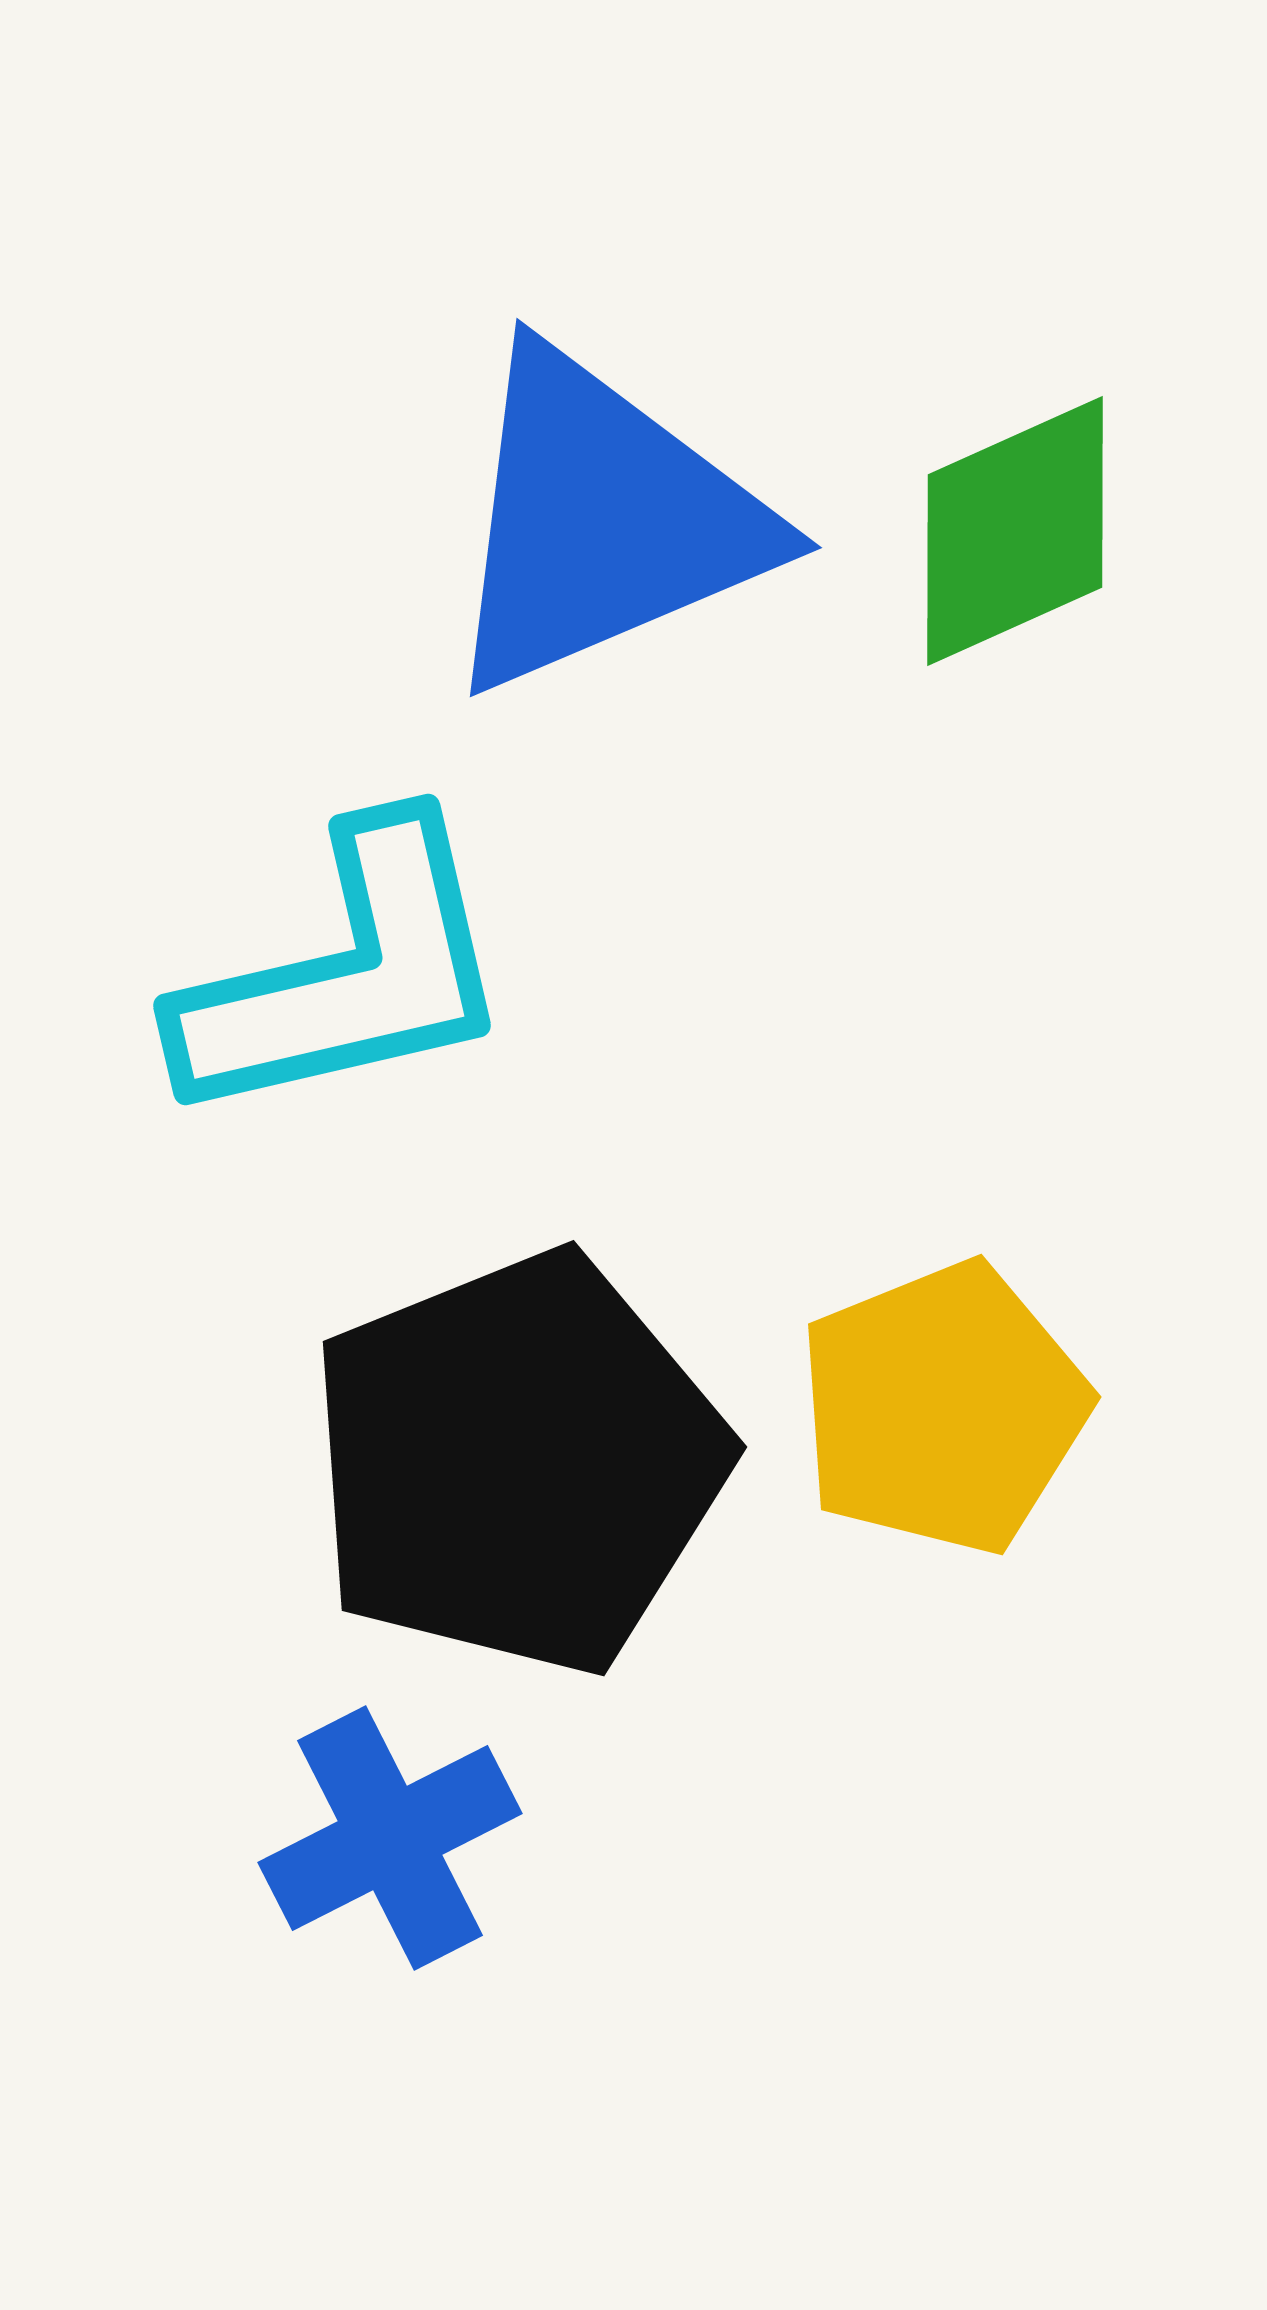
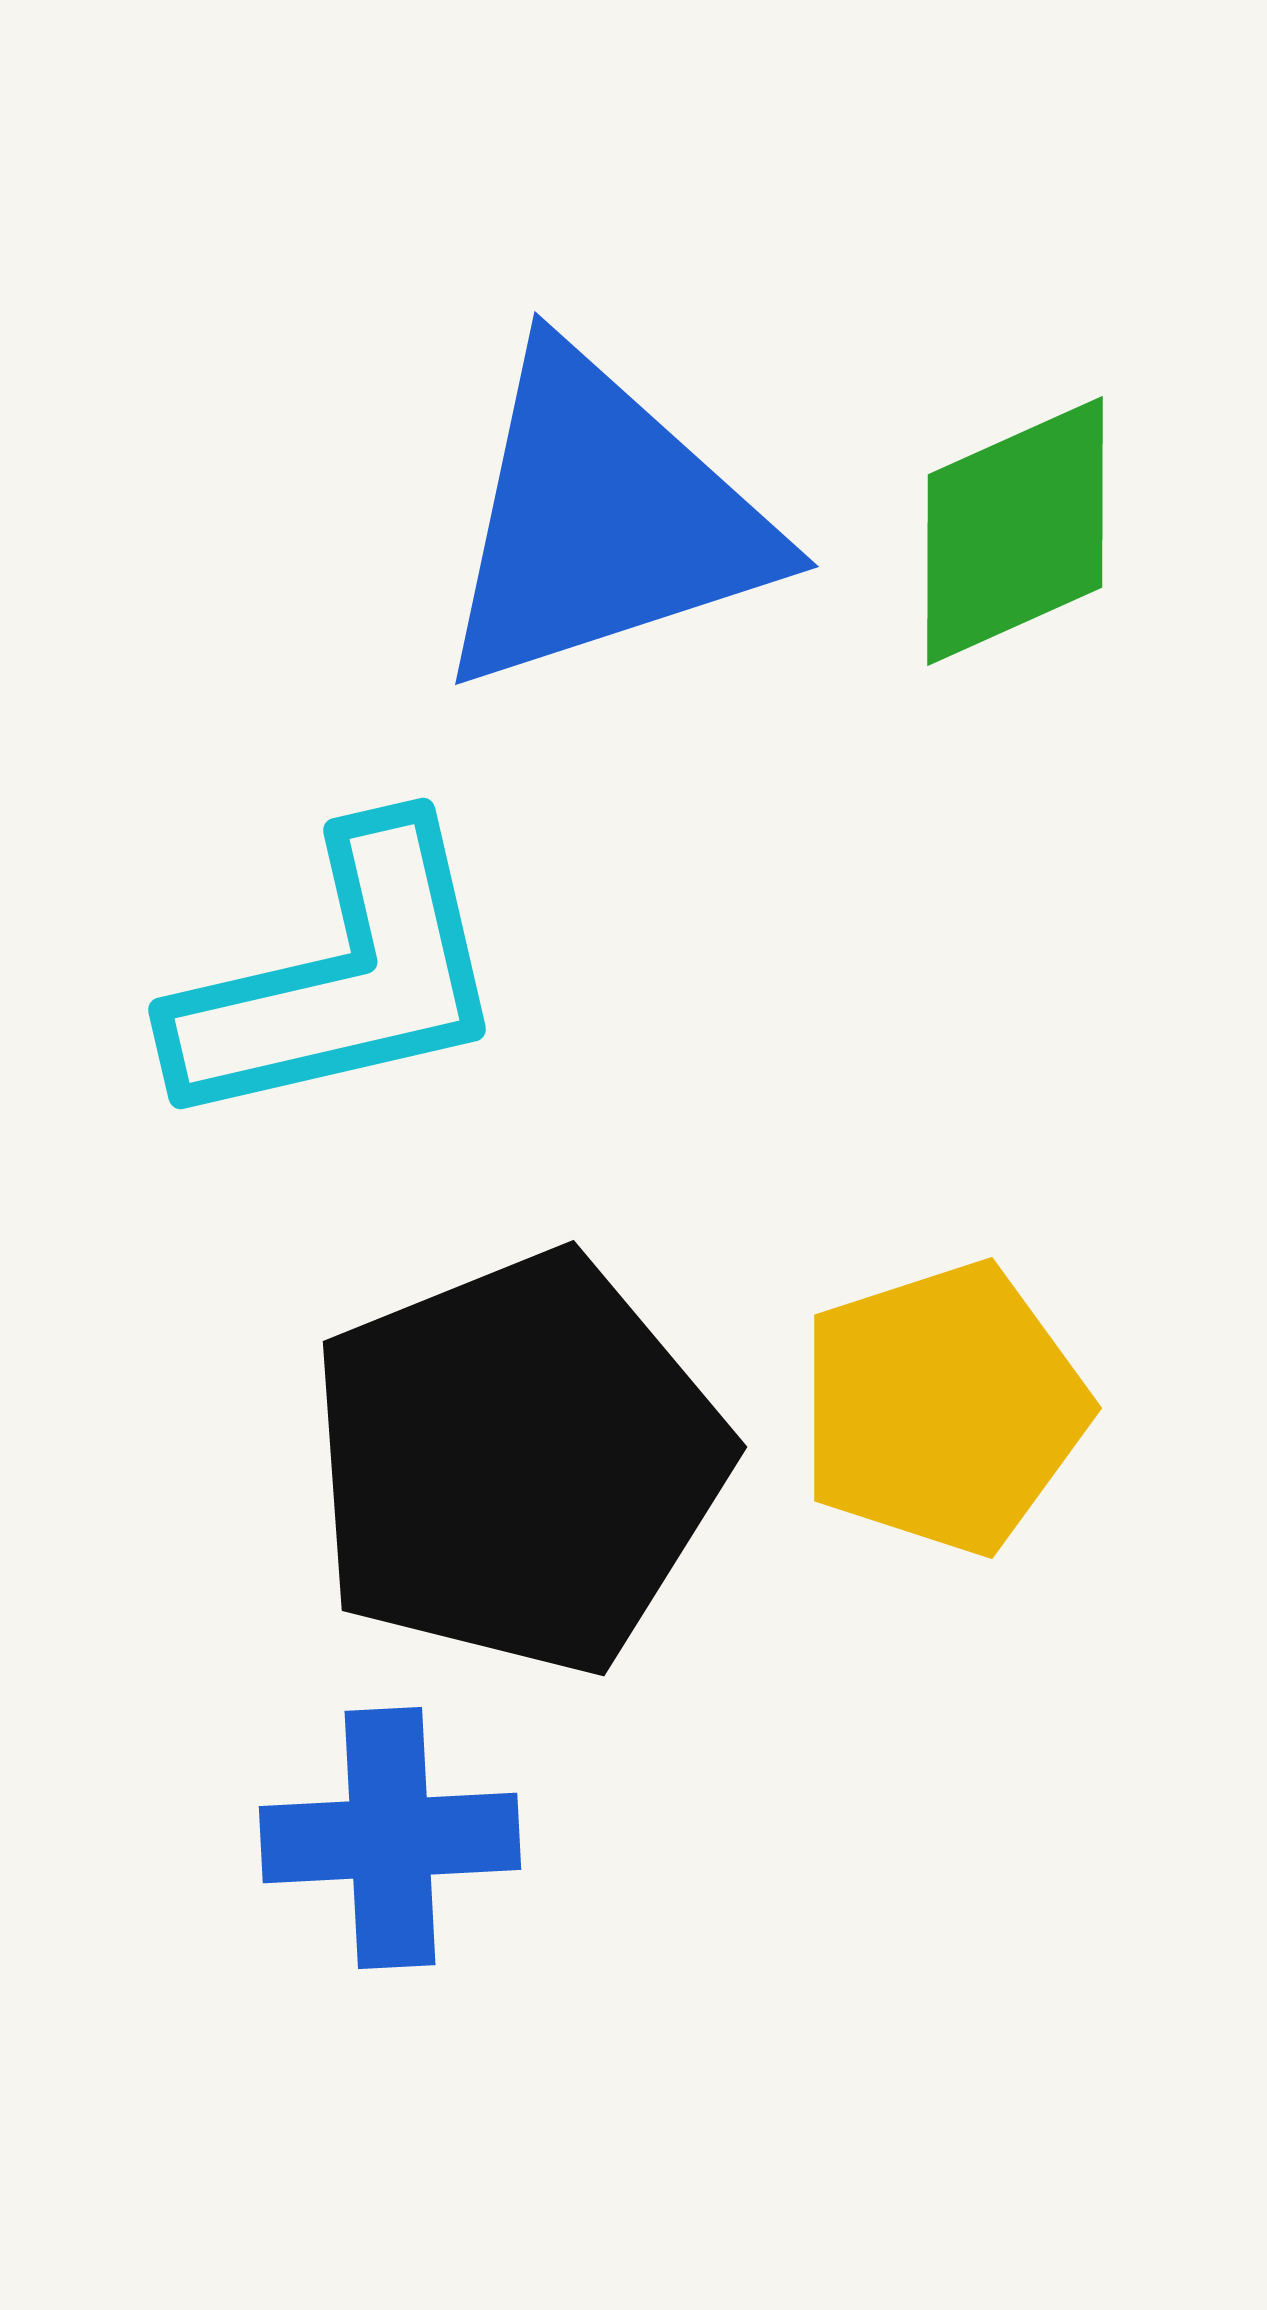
blue triangle: rotated 5 degrees clockwise
cyan L-shape: moved 5 px left, 4 px down
yellow pentagon: rotated 4 degrees clockwise
blue cross: rotated 24 degrees clockwise
